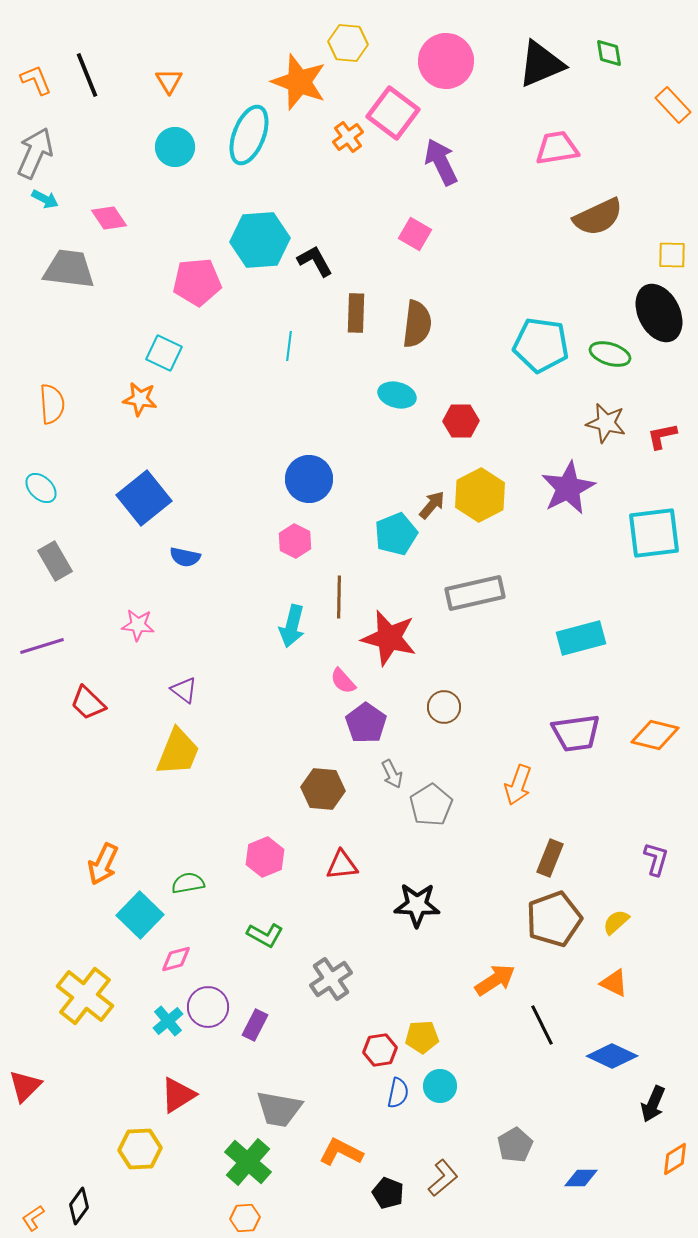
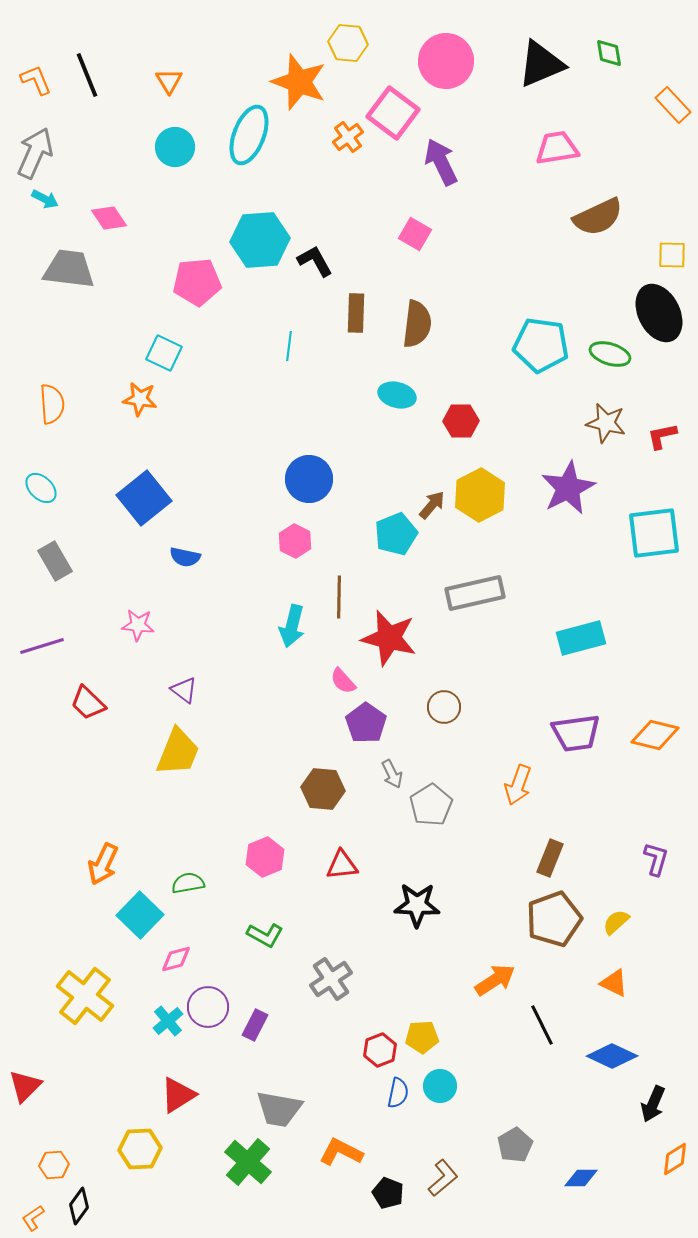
red hexagon at (380, 1050): rotated 12 degrees counterclockwise
orange hexagon at (245, 1218): moved 191 px left, 53 px up
